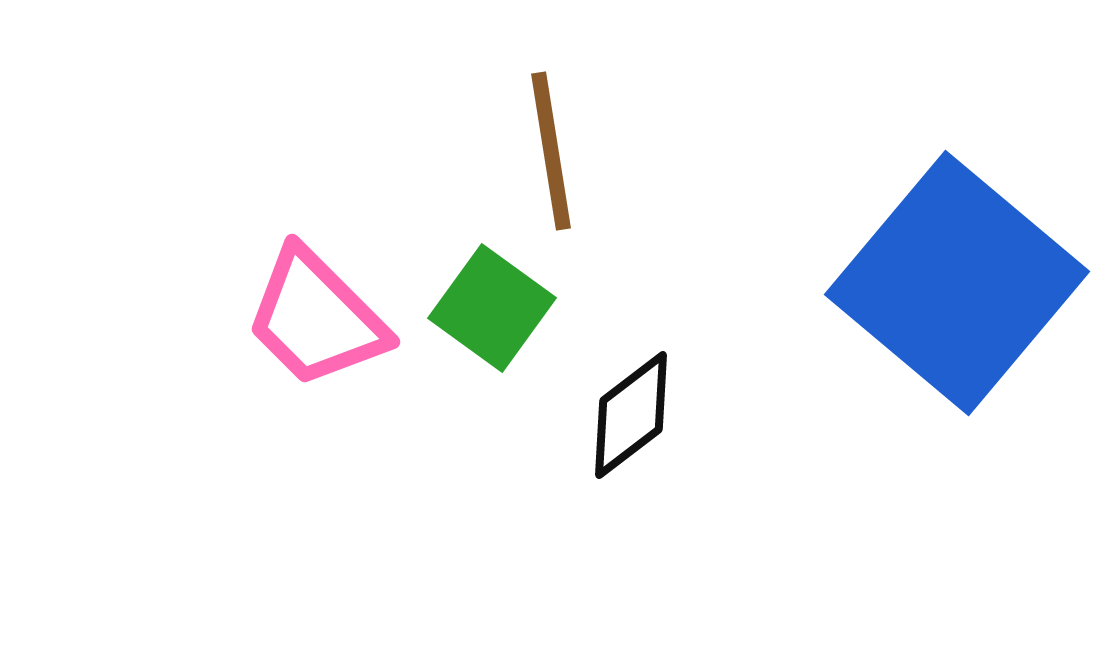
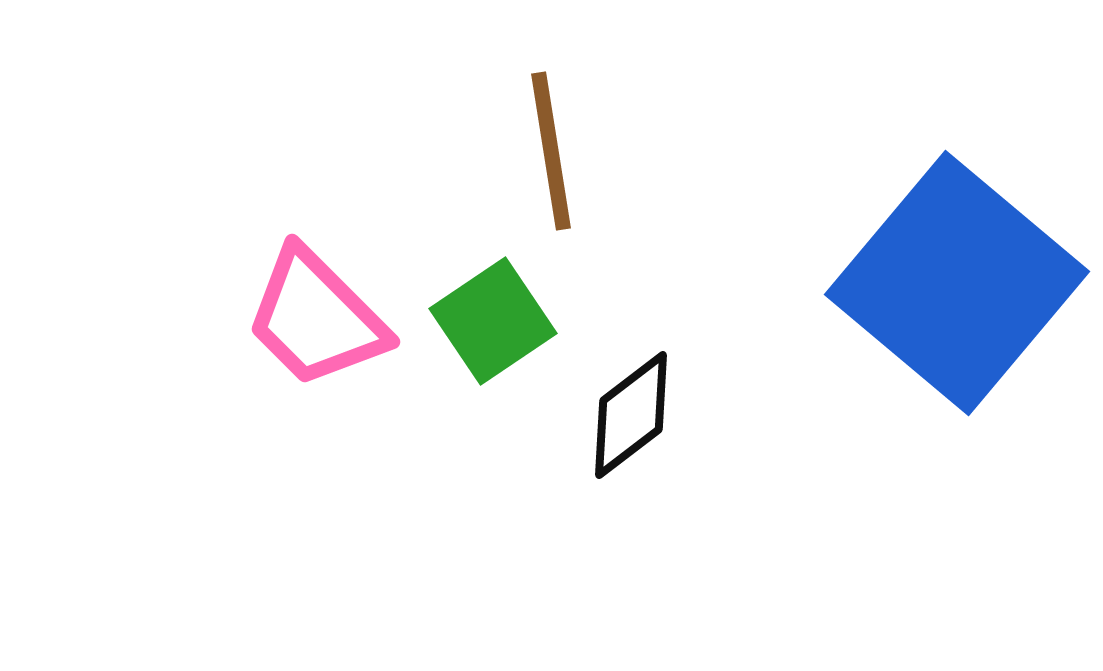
green square: moved 1 px right, 13 px down; rotated 20 degrees clockwise
